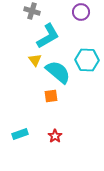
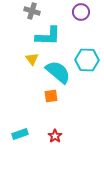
cyan L-shape: rotated 32 degrees clockwise
yellow triangle: moved 3 px left, 1 px up
